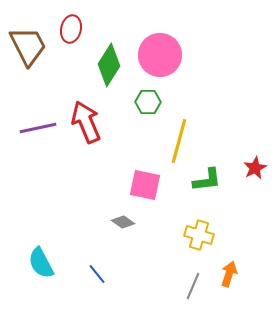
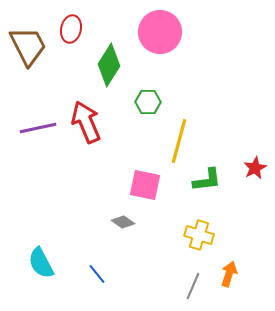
pink circle: moved 23 px up
